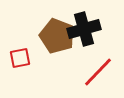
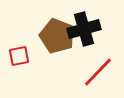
red square: moved 1 px left, 2 px up
